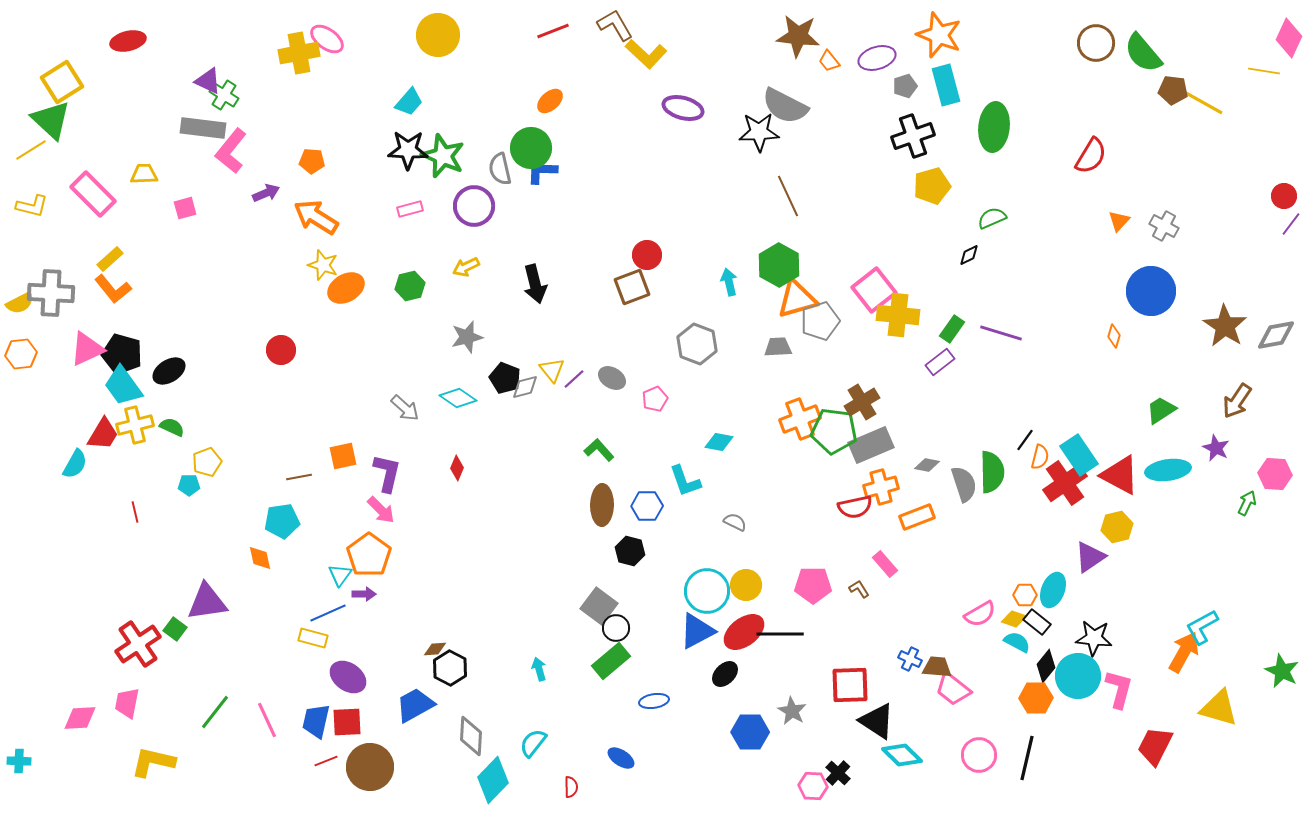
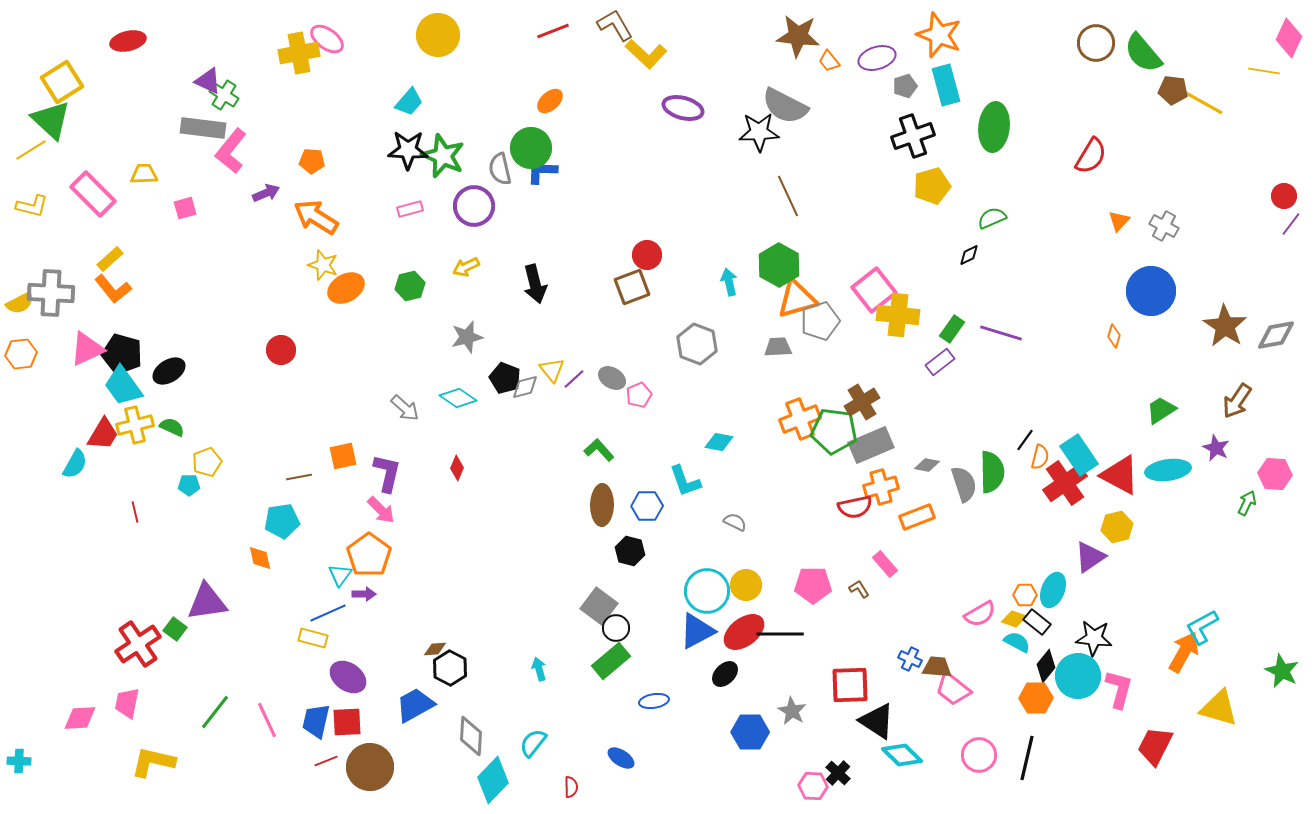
pink pentagon at (655, 399): moved 16 px left, 4 px up
